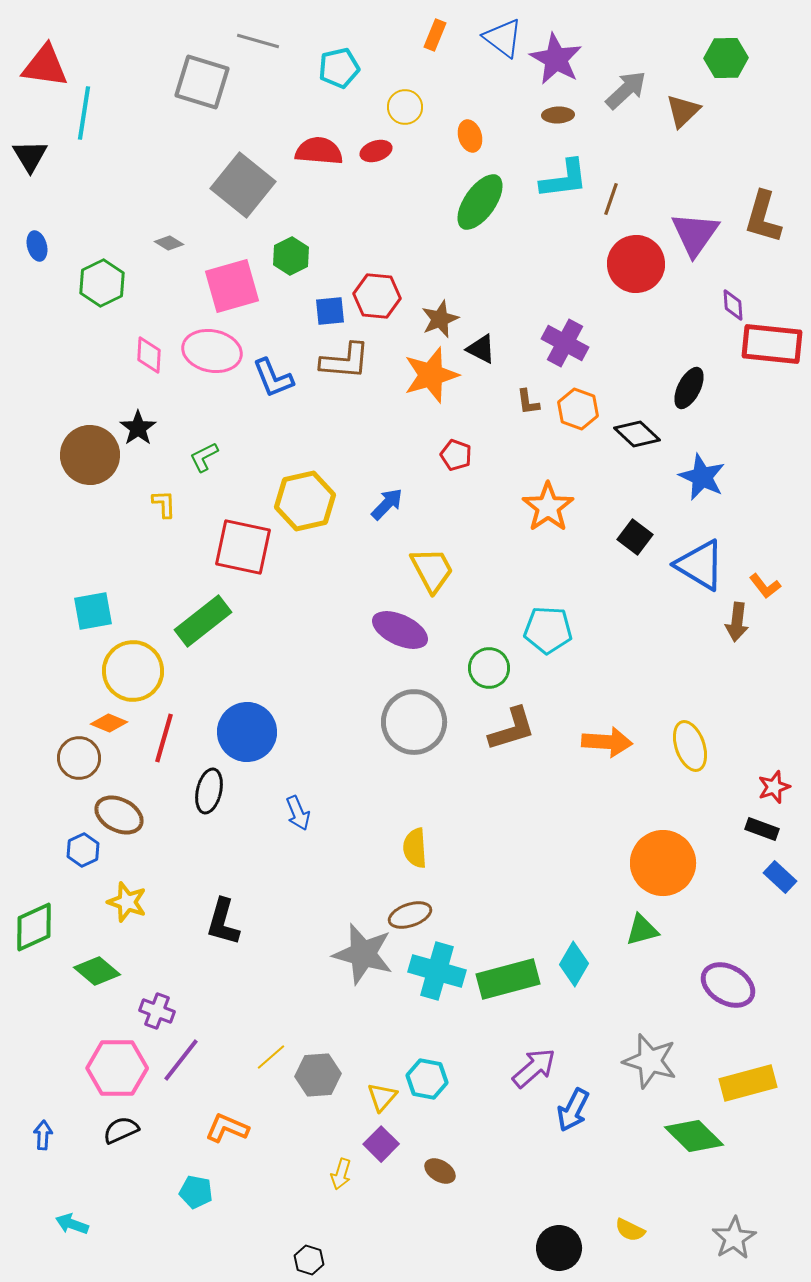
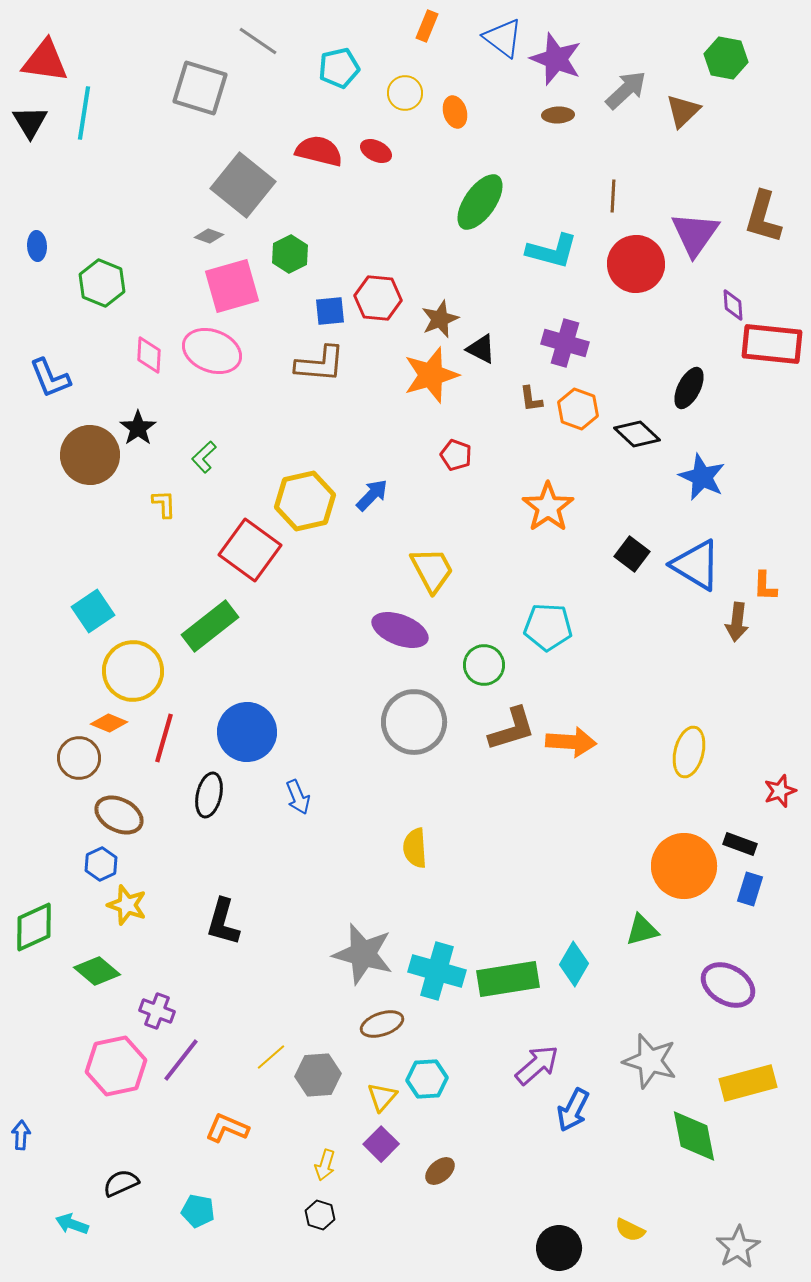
orange rectangle at (435, 35): moved 8 px left, 9 px up
gray line at (258, 41): rotated 18 degrees clockwise
green hexagon at (726, 58): rotated 12 degrees clockwise
purple star at (556, 59): rotated 8 degrees counterclockwise
red triangle at (45, 66): moved 5 px up
gray square at (202, 82): moved 2 px left, 6 px down
yellow circle at (405, 107): moved 14 px up
orange ellipse at (470, 136): moved 15 px left, 24 px up
red semicircle at (319, 151): rotated 9 degrees clockwise
red ellipse at (376, 151): rotated 44 degrees clockwise
black triangle at (30, 156): moved 34 px up
cyan L-shape at (564, 179): moved 12 px left, 72 px down; rotated 22 degrees clockwise
brown line at (611, 199): moved 2 px right, 3 px up; rotated 16 degrees counterclockwise
gray diamond at (169, 243): moved 40 px right, 7 px up; rotated 12 degrees counterclockwise
blue ellipse at (37, 246): rotated 12 degrees clockwise
green hexagon at (291, 256): moved 1 px left, 2 px up
green hexagon at (102, 283): rotated 12 degrees counterclockwise
red hexagon at (377, 296): moved 1 px right, 2 px down
purple cross at (565, 343): rotated 12 degrees counterclockwise
pink ellipse at (212, 351): rotated 10 degrees clockwise
brown L-shape at (345, 361): moved 25 px left, 3 px down
blue L-shape at (273, 378): moved 223 px left
brown L-shape at (528, 402): moved 3 px right, 3 px up
green L-shape at (204, 457): rotated 16 degrees counterclockwise
blue arrow at (387, 504): moved 15 px left, 9 px up
black square at (635, 537): moved 3 px left, 17 px down
red square at (243, 547): moved 7 px right, 3 px down; rotated 24 degrees clockwise
blue triangle at (700, 565): moved 4 px left
orange L-shape at (765, 586): rotated 40 degrees clockwise
cyan square at (93, 611): rotated 24 degrees counterclockwise
green rectangle at (203, 621): moved 7 px right, 5 px down
purple ellipse at (400, 630): rotated 4 degrees counterclockwise
cyan pentagon at (548, 630): moved 3 px up
green circle at (489, 668): moved 5 px left, 3 px up
orange arrow at (607, 742): moved 36 px left
yellow ellipse at (690, 746): moved 1 px left, 6 px down; rotated 33 degrees clockwise
red star at (774, 787): moved 6 px right, 4 px down
black ellipse at (209, 791): moved 4 px down
blue arrow at (298, 813): moved 16 px up
black rectangle at (762, 829): moved 22 px left, 15 px down
blue hexagon at (83, 850): moved 18 px right, 14 px down
orange circle at (663, 863): moved 21 px right, 3 px down
blue rectangle at (780, 877): moved 30 px left, 12 px down; rotated 64 degrees clockwise
yellow star at (127, 902): moved 3 px down
brown ellipse at (410, 915): moved 28 px left, 109 px down
green rectangle at (508, 979): rotated 6 degrees clockwise
pink hexagon at (117, 1068): moved 1 px left, 2 px up; rotated 12 degrees counterclockwise
purple arrow at (534, 1068): moved 3 px right, 3 px up
cyan hexagon at (427, 1079): rotated 15 degrees counterclockwise
black semicircle at (121, 1130): moved 53 px down
blue arrow at (43, 1135): moved 22 px left
green diamond at (694, 1136): rotated 34 degrees clockwise
brown ellipse at (440, 1171): rotated 72 degrees counterclockwise
yellow arrow at (341, 1174): moved 16 px left, 9 px up
cyan pentagon at (196, 1192): moved 2 px right, 19 px down
gray star at (734, 1238): moved 4 px right, 9 px down
black hexagon at (309, 1260): moved 11 px right, 45 px up
